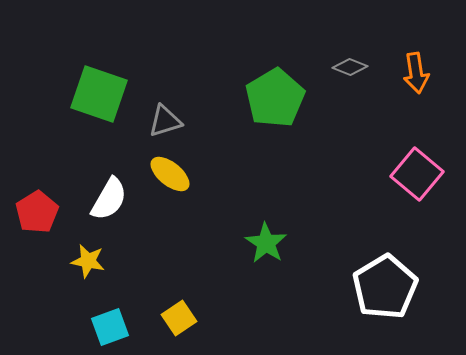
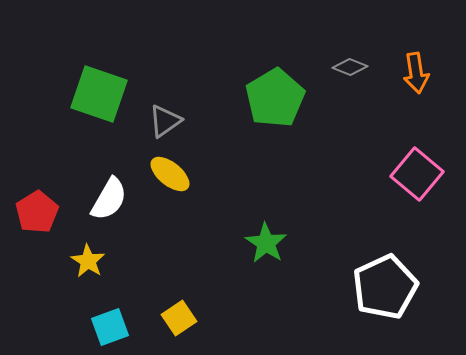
gray triangle: rotated 18 degrees counterclockwise
yellow star: rotated 20 degrees clockwise
white pentagon: rotated 6 degrees clockwise
